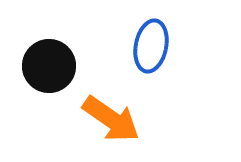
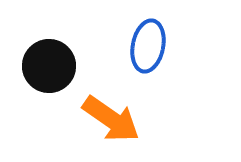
blue ellipse: moved 3 px left
